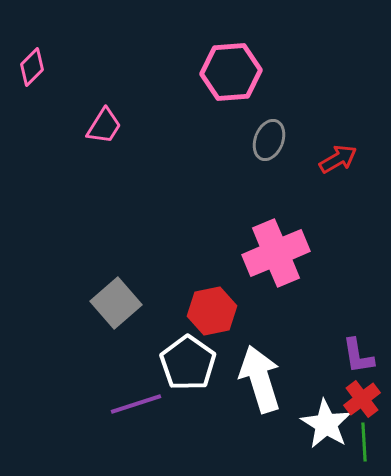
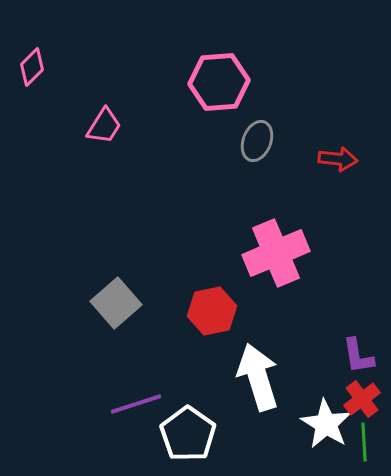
pink hexagon: moved 12 px left, 10 px down
gray ellipse: moved 12 px left, 1 px down
red arrow: rotated 36 degrees clockwise
white pentagon: moved 71 px down
white arrow: moved 2 px left, 2 px up
